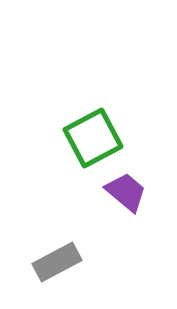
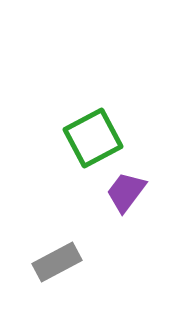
purple trapezoid: rotated 93 degrees counterclockwise
